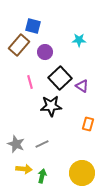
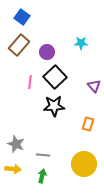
blue square: moved 11 px left, 9 px up; rotated 21 degrees clockwise
cyan star: moved 2 px right, 3 px down
purple circle: moved 2 px right
black square: moved 5 px left, 1 px up
pink line: rotated 24 degrees clockwise
purple triangle: moved 12 px right; rotated 16 degrees clockwise
black star: moved 3 px right
gray line: moved 1 px right, 11 px down; rotated 32 degrees clockwise
yellow arrow: moved 11 px left
yellow circle: moved 2 px right, 9 px up
